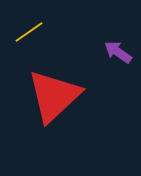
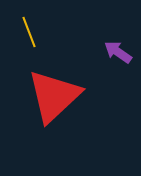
yellow line: rotated 76 degrees counterclockwise
